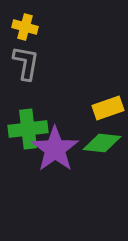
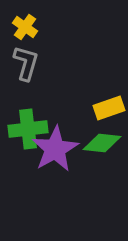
yellow cross: rotated 20 degrees clockwise
gray L-shape: rotated 6 degrees clockwise
yellow rectangle: moved 1 px right
purple star: rotated 6 degrees clockwise
